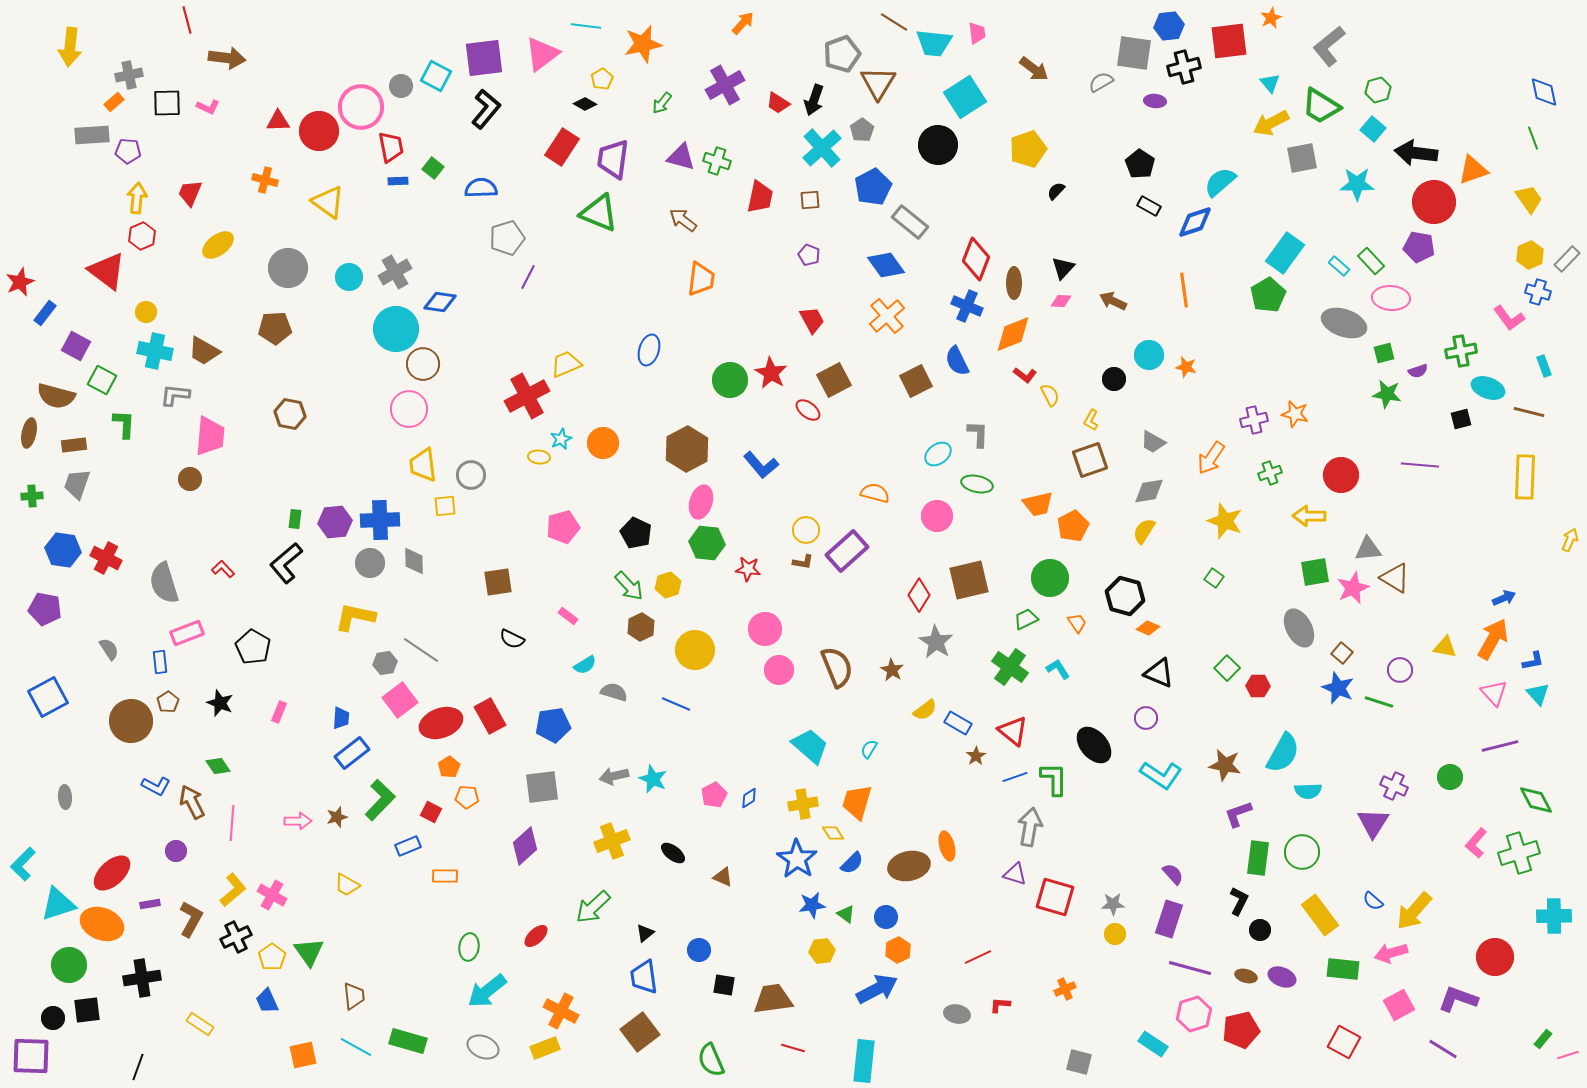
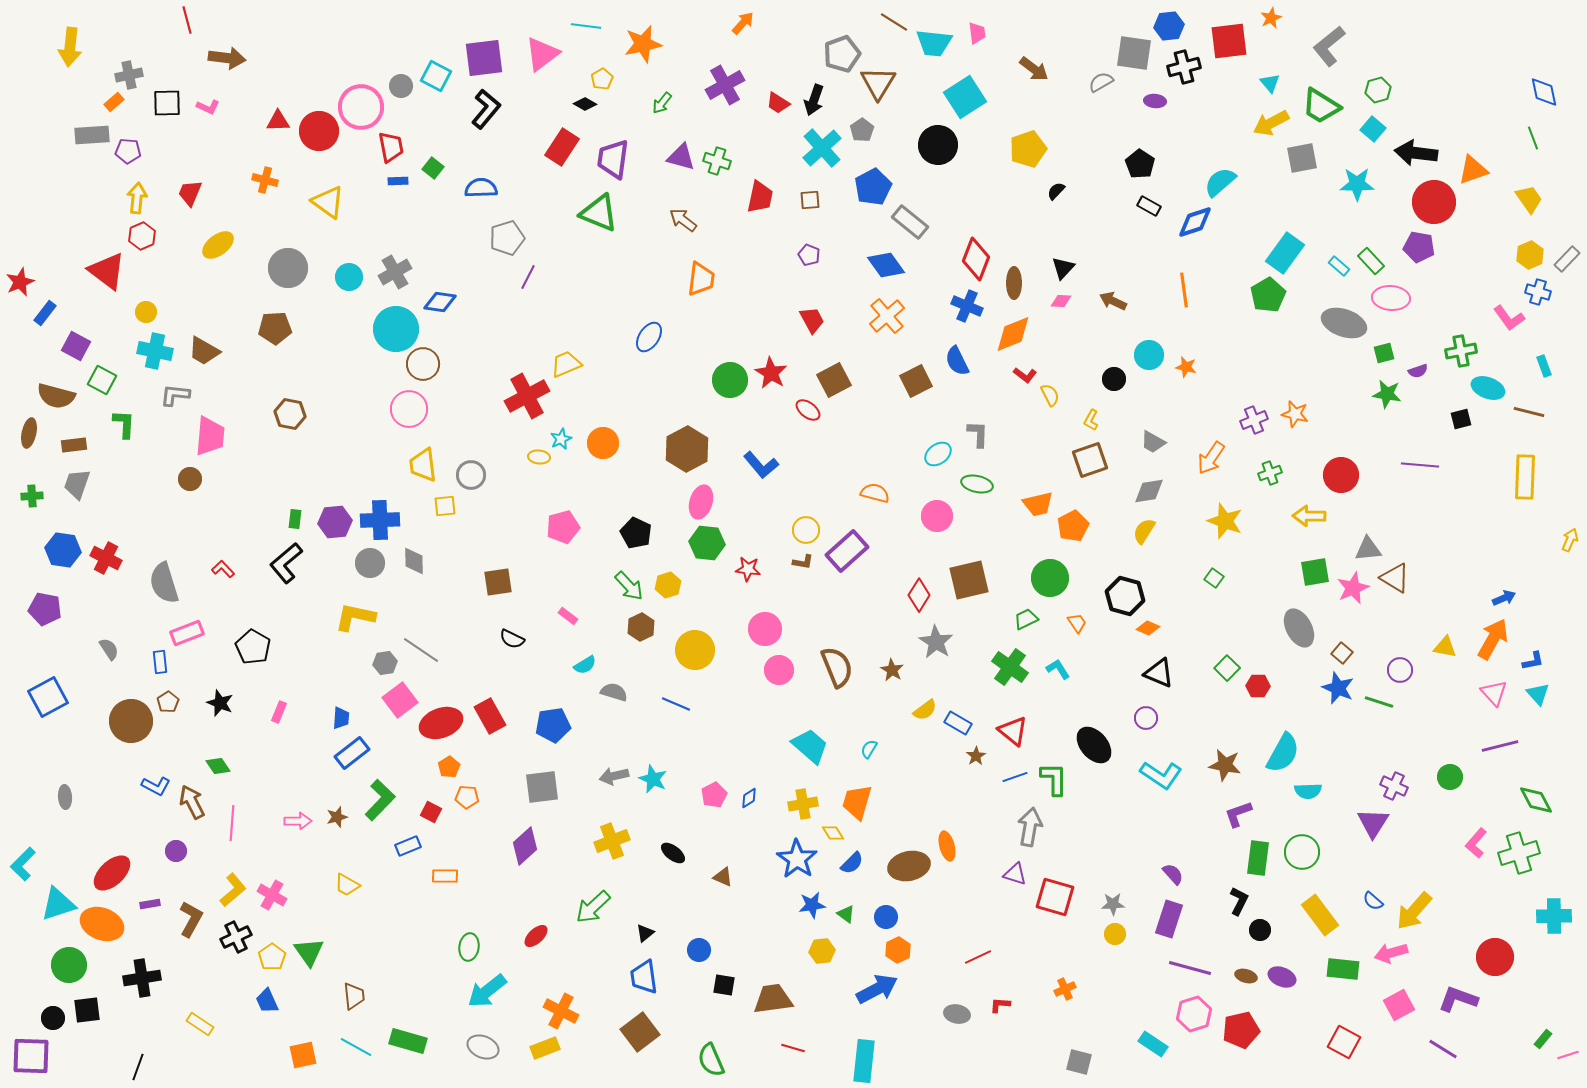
blue ellipse at (649, 350): moved 13 px up; rotated 16 degrees clockwise
purple cross at (1254, 420): rotated 8 degrees counterclockwise
